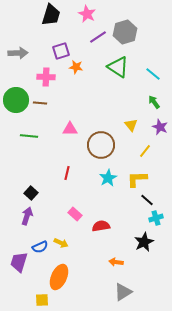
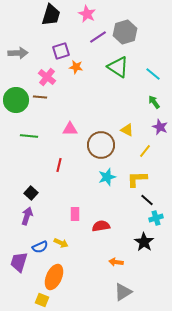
pink cross: moved 1 px right; rotated 36 degrees clockwise
brown line: moved 6 px up
yellow triangle: moved 4 px left, 5 px down; rotated 24 degrees counterclockwise
red line: moved 8 px left, 8 px up
cyan star: moved 1 px left, 1 px up; rotated 12 degrees clockwise
pink rectangle: rotated 48 degrees clockwise
black star: rotated 12 degrees counterclockwise
orange ellipse: moved 5 px left
yellow square: rotated 24 degrees clockwise
